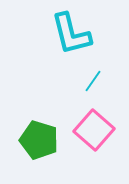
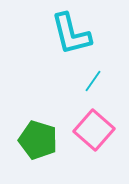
green pentagon: moved 1 px left
